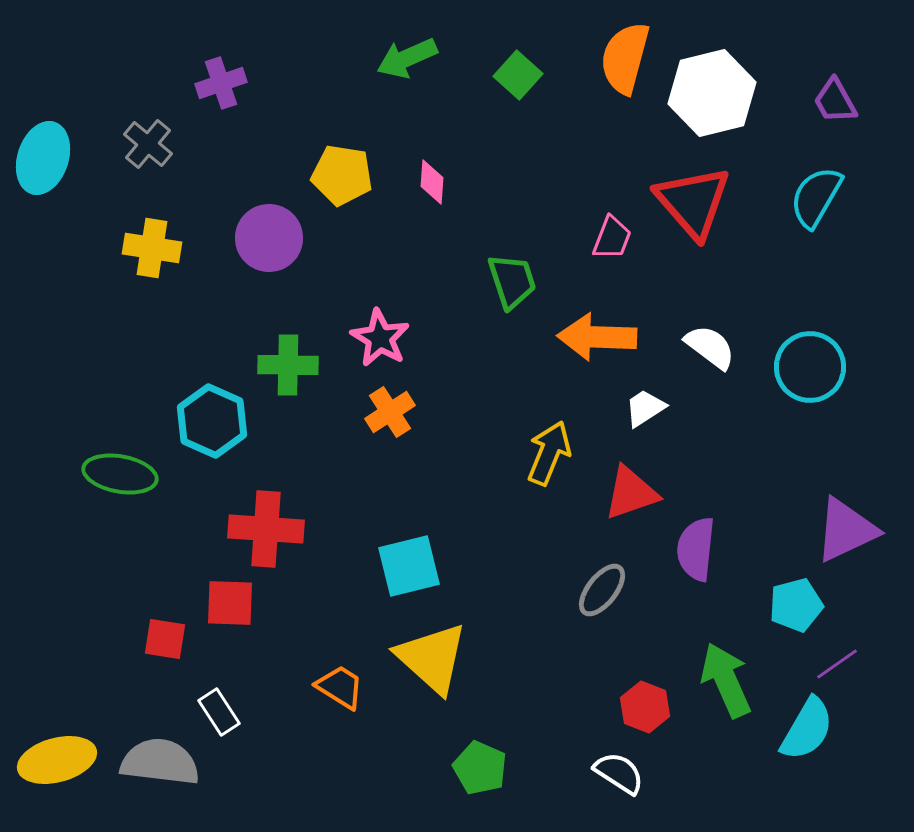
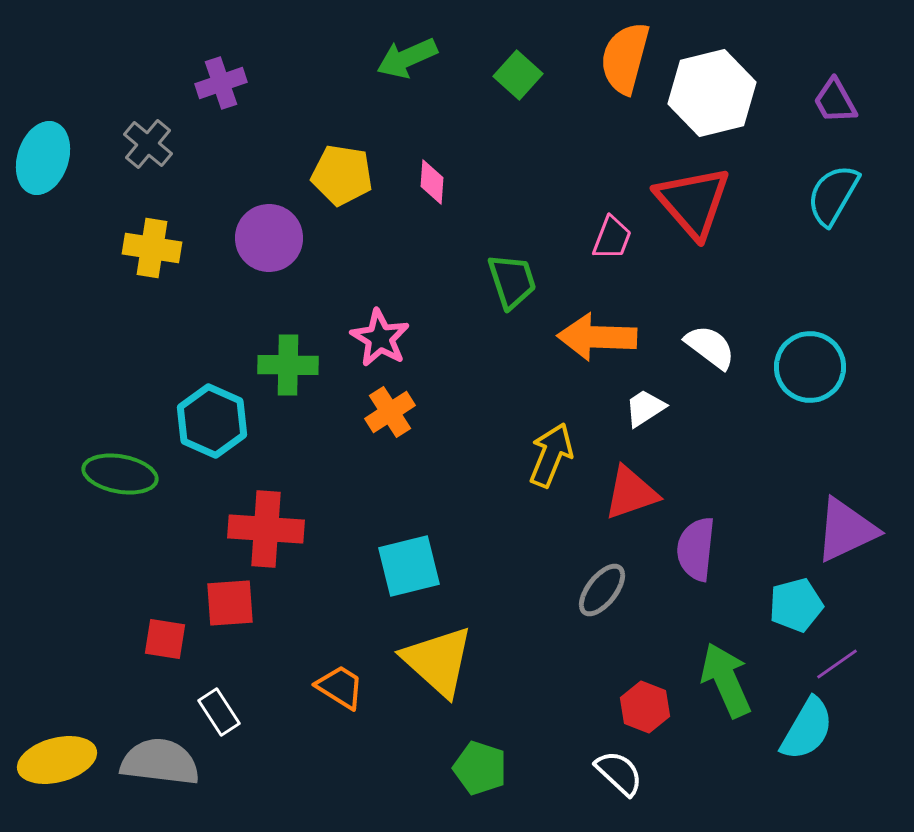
cyan semicircle at (816, 197): moved 17 px right, 2 px up
yellow arrow at (549, 453): moved 2 px right, 2 px down
red square at (230, 603): rotated 6 degrees counterclockwise
yellow triangle at (432, 658): moved 6 px right, 3 px down
green pentagon at (480, 768): rotated 6 degrees counterclockwise
white semicircle at (619, 773): rotated 10 degrees clockwise
